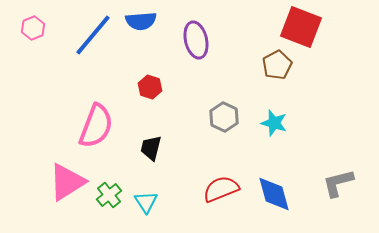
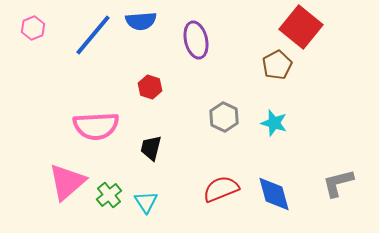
red square: rotated 18 degrees clockwise
pink semicircle: rotated 66 degrees clockwise
pink triangle: rotated 9 degrees counterclockwise
